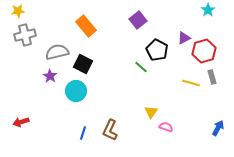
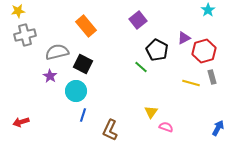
blue line: moved 18 px up
